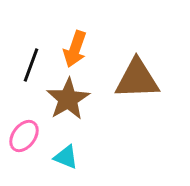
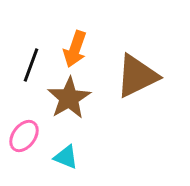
brown triangle: moved 3 px up; rotated 24 degrees counterclockwise
brown star: moved 1 px right, 1 px up
